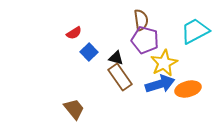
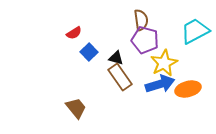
brown trapezoid: moved 2 px right, 1 px up
